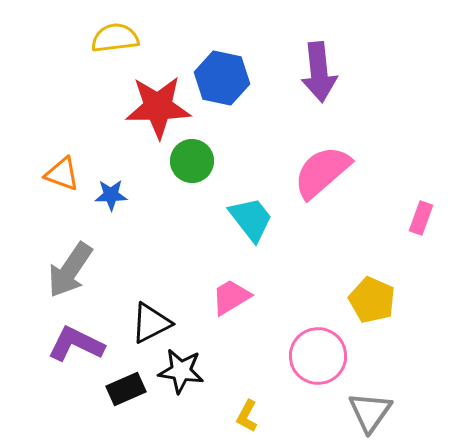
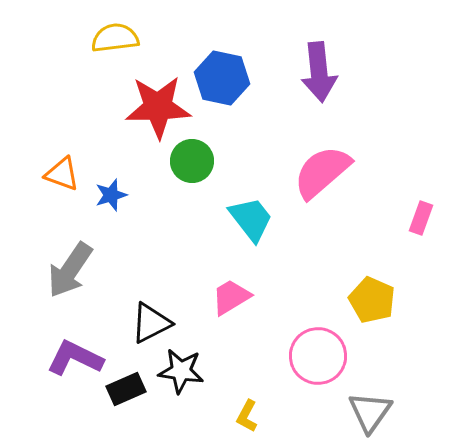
blue star: rotated 16 degrees counterclockwise
purple L-shape: moved 1 px left, 14 px down
